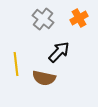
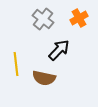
black arrow: moved 2 px up
